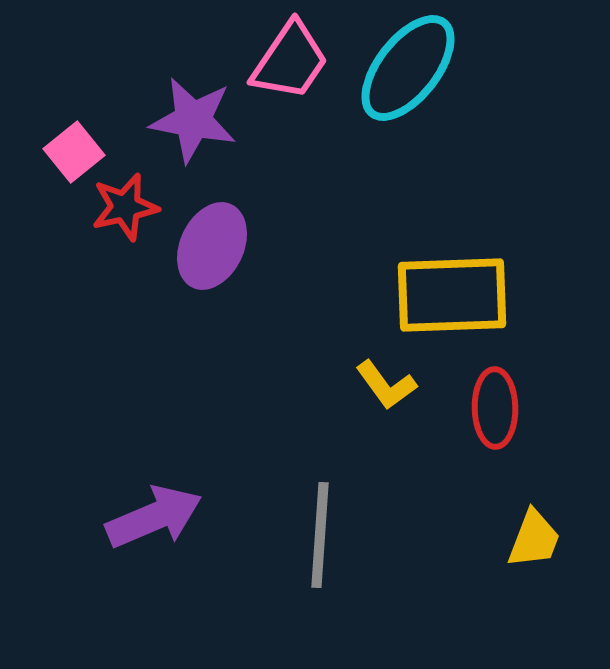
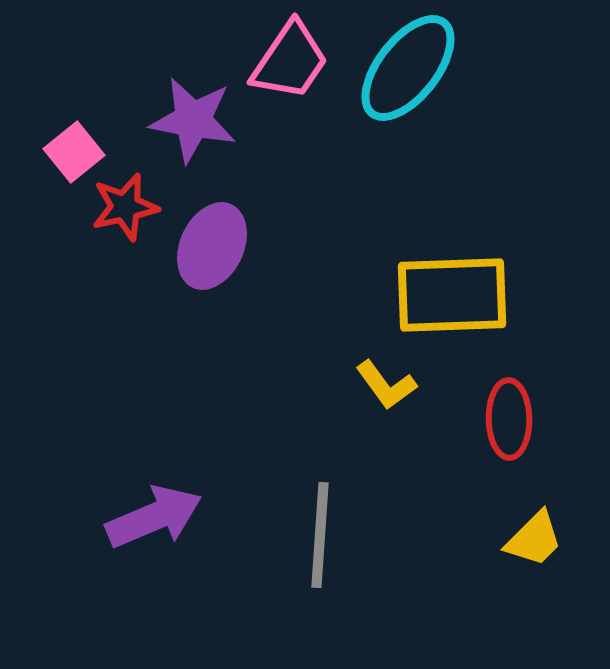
red ellipse: moved 14 px right, 11 px down
yellow trapezoid: rotated 24 degrees clockwise
